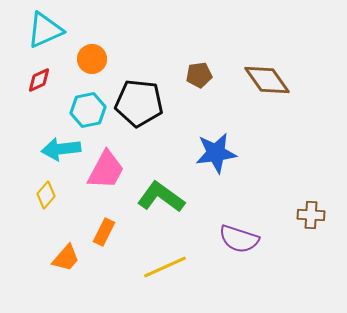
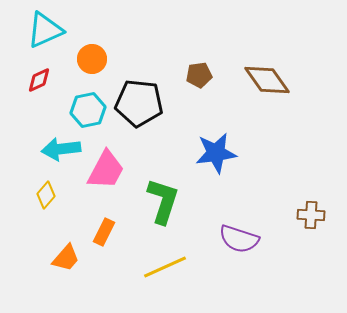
green L-shape: moved 2 px right, 4 px down; rotated 72 degrees clockwise
